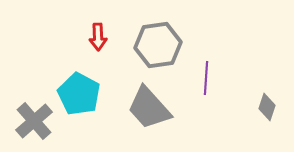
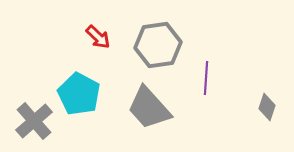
red arrow: rotated 44 degrees counterclockwise
